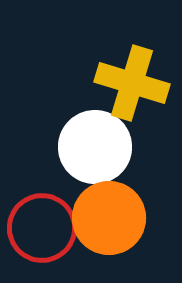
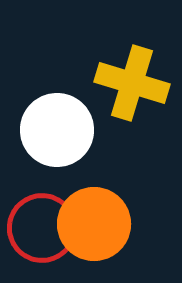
white circle: moved 38 px left, 17 px up
orange circle: moved 15 px left, 6 px down
